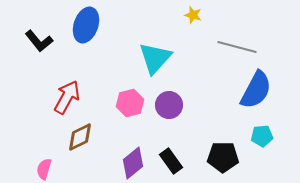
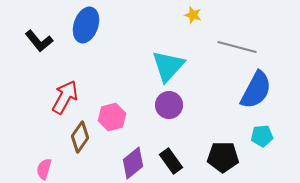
cyan triangle: moved 13 px right, 8 px down
red arrow: moved 2 px left
pink hexagon: moved 18 px left, 14 px down
brown diamond: rotated 28 degrees counterclockwise
